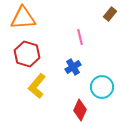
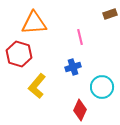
brown rectangle: rotated 32 degrees clockwise
orange triangle: moved 11 px right, 5 px down
red hexagon: moved 8 px left
blue cross: rotated 14 degrees clockwise
